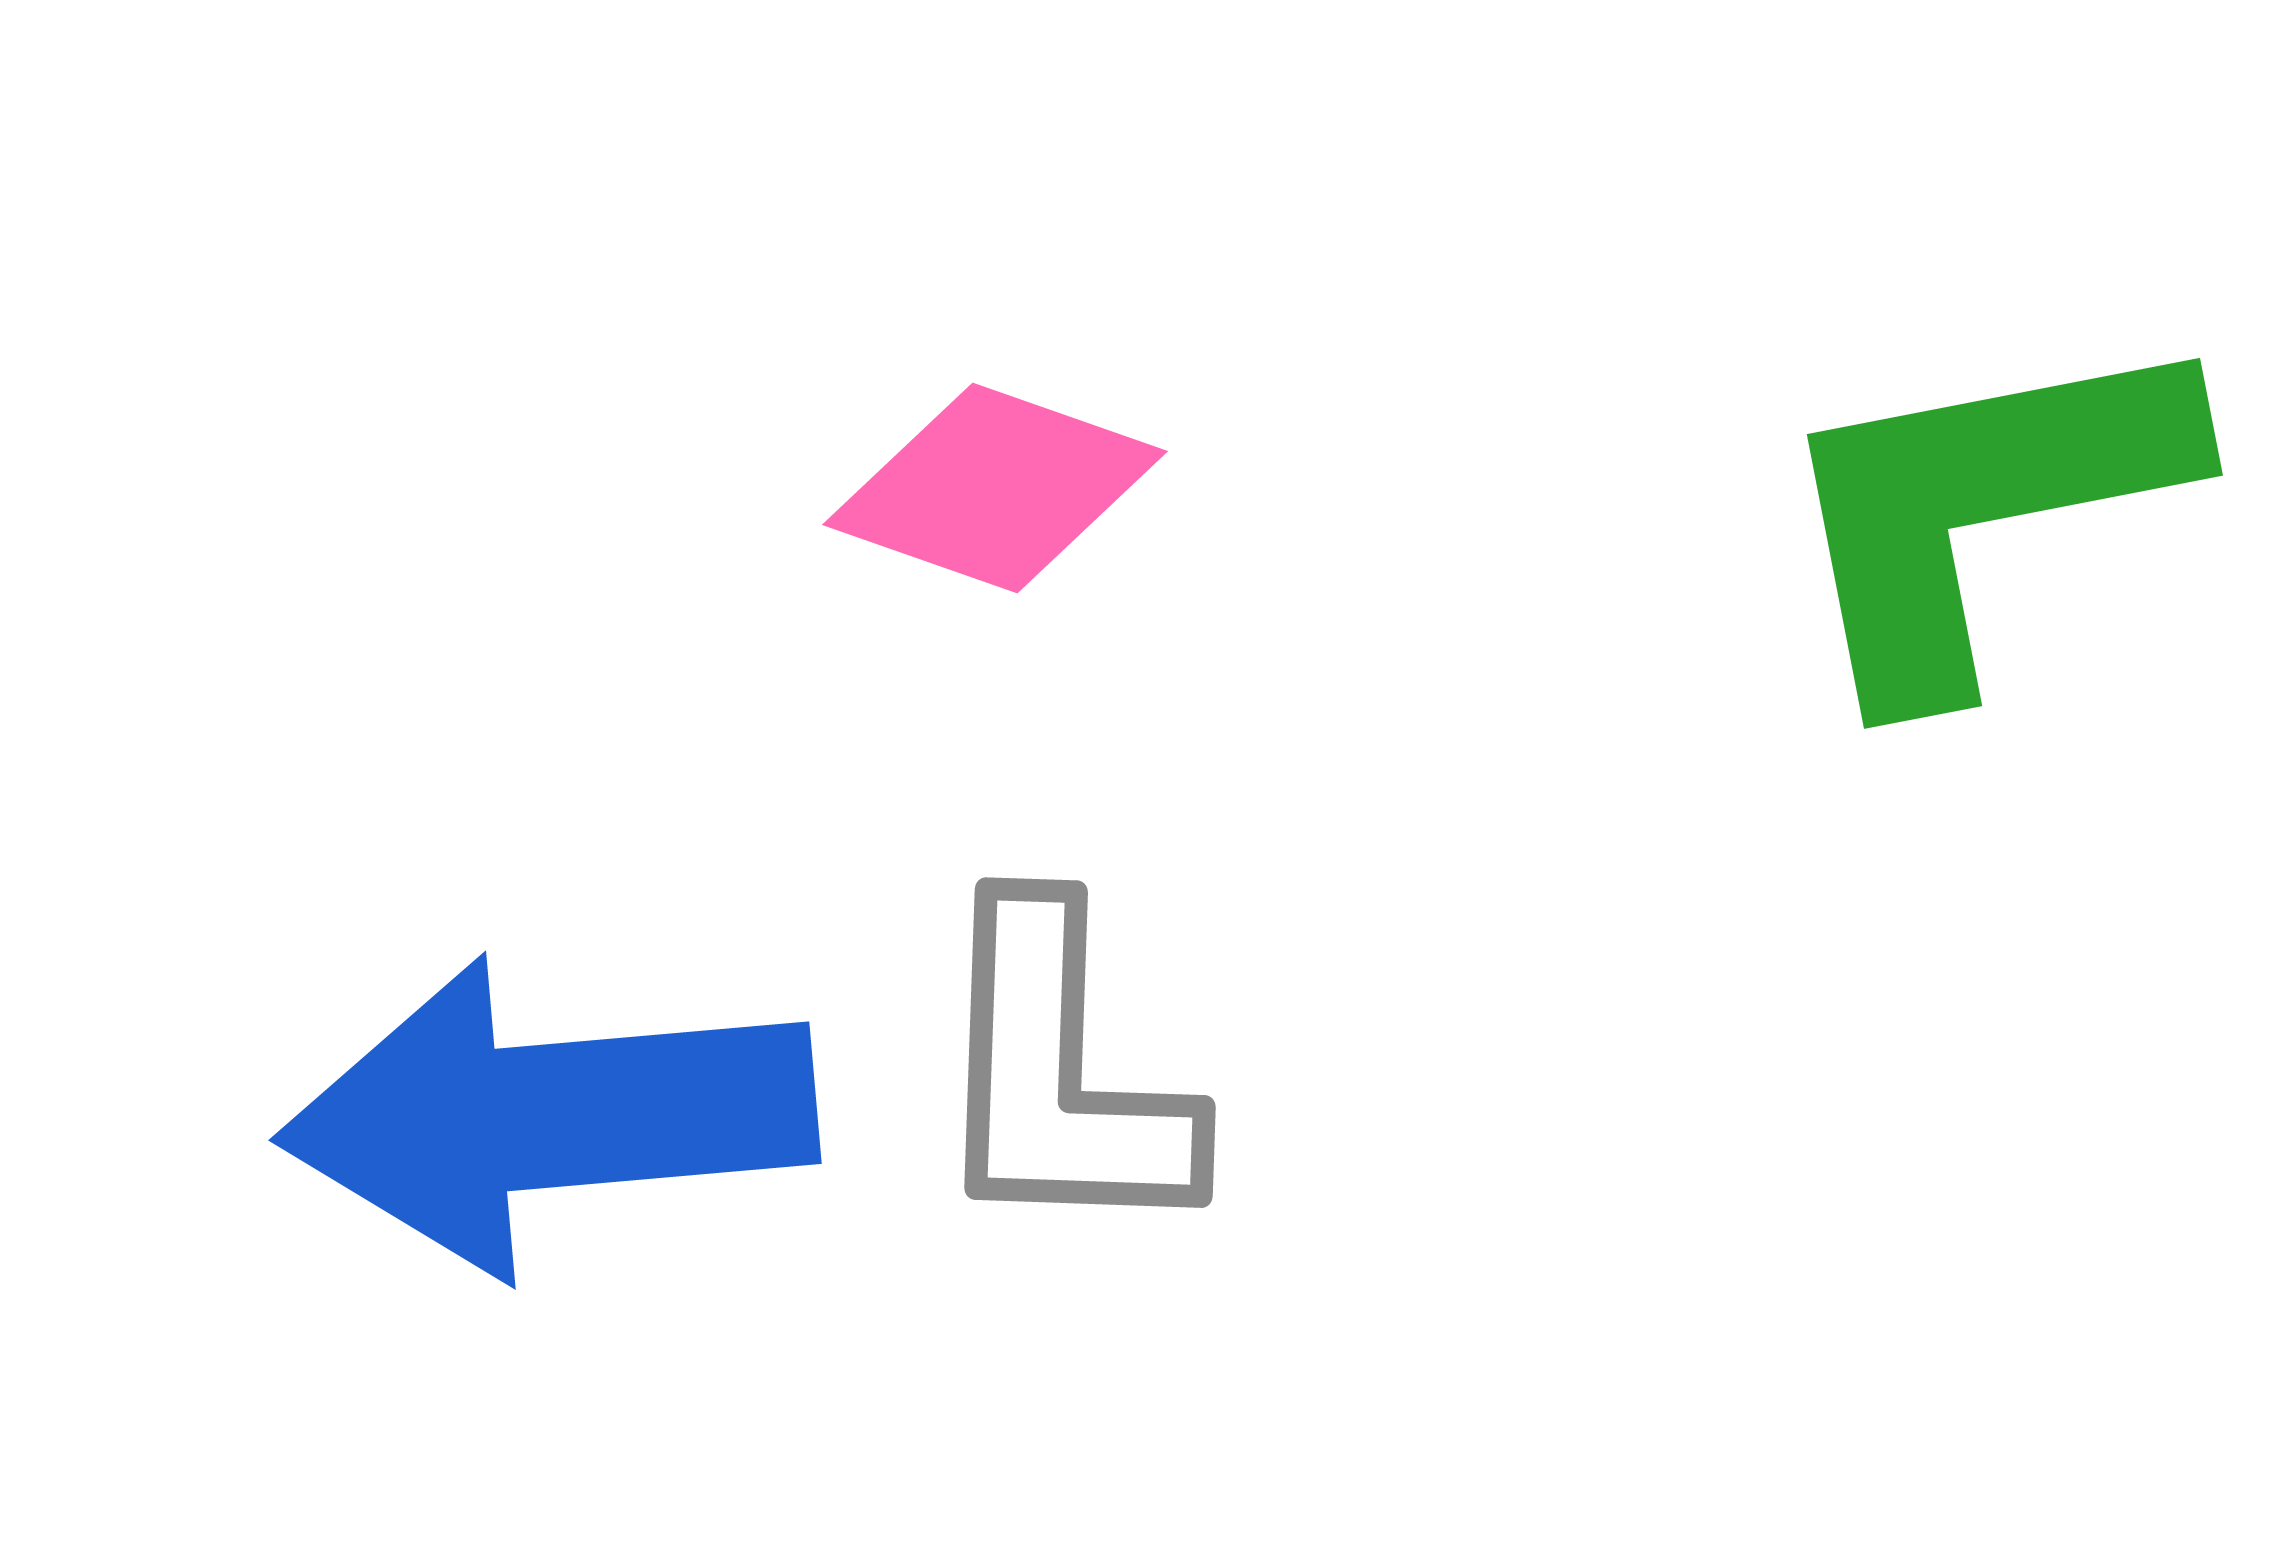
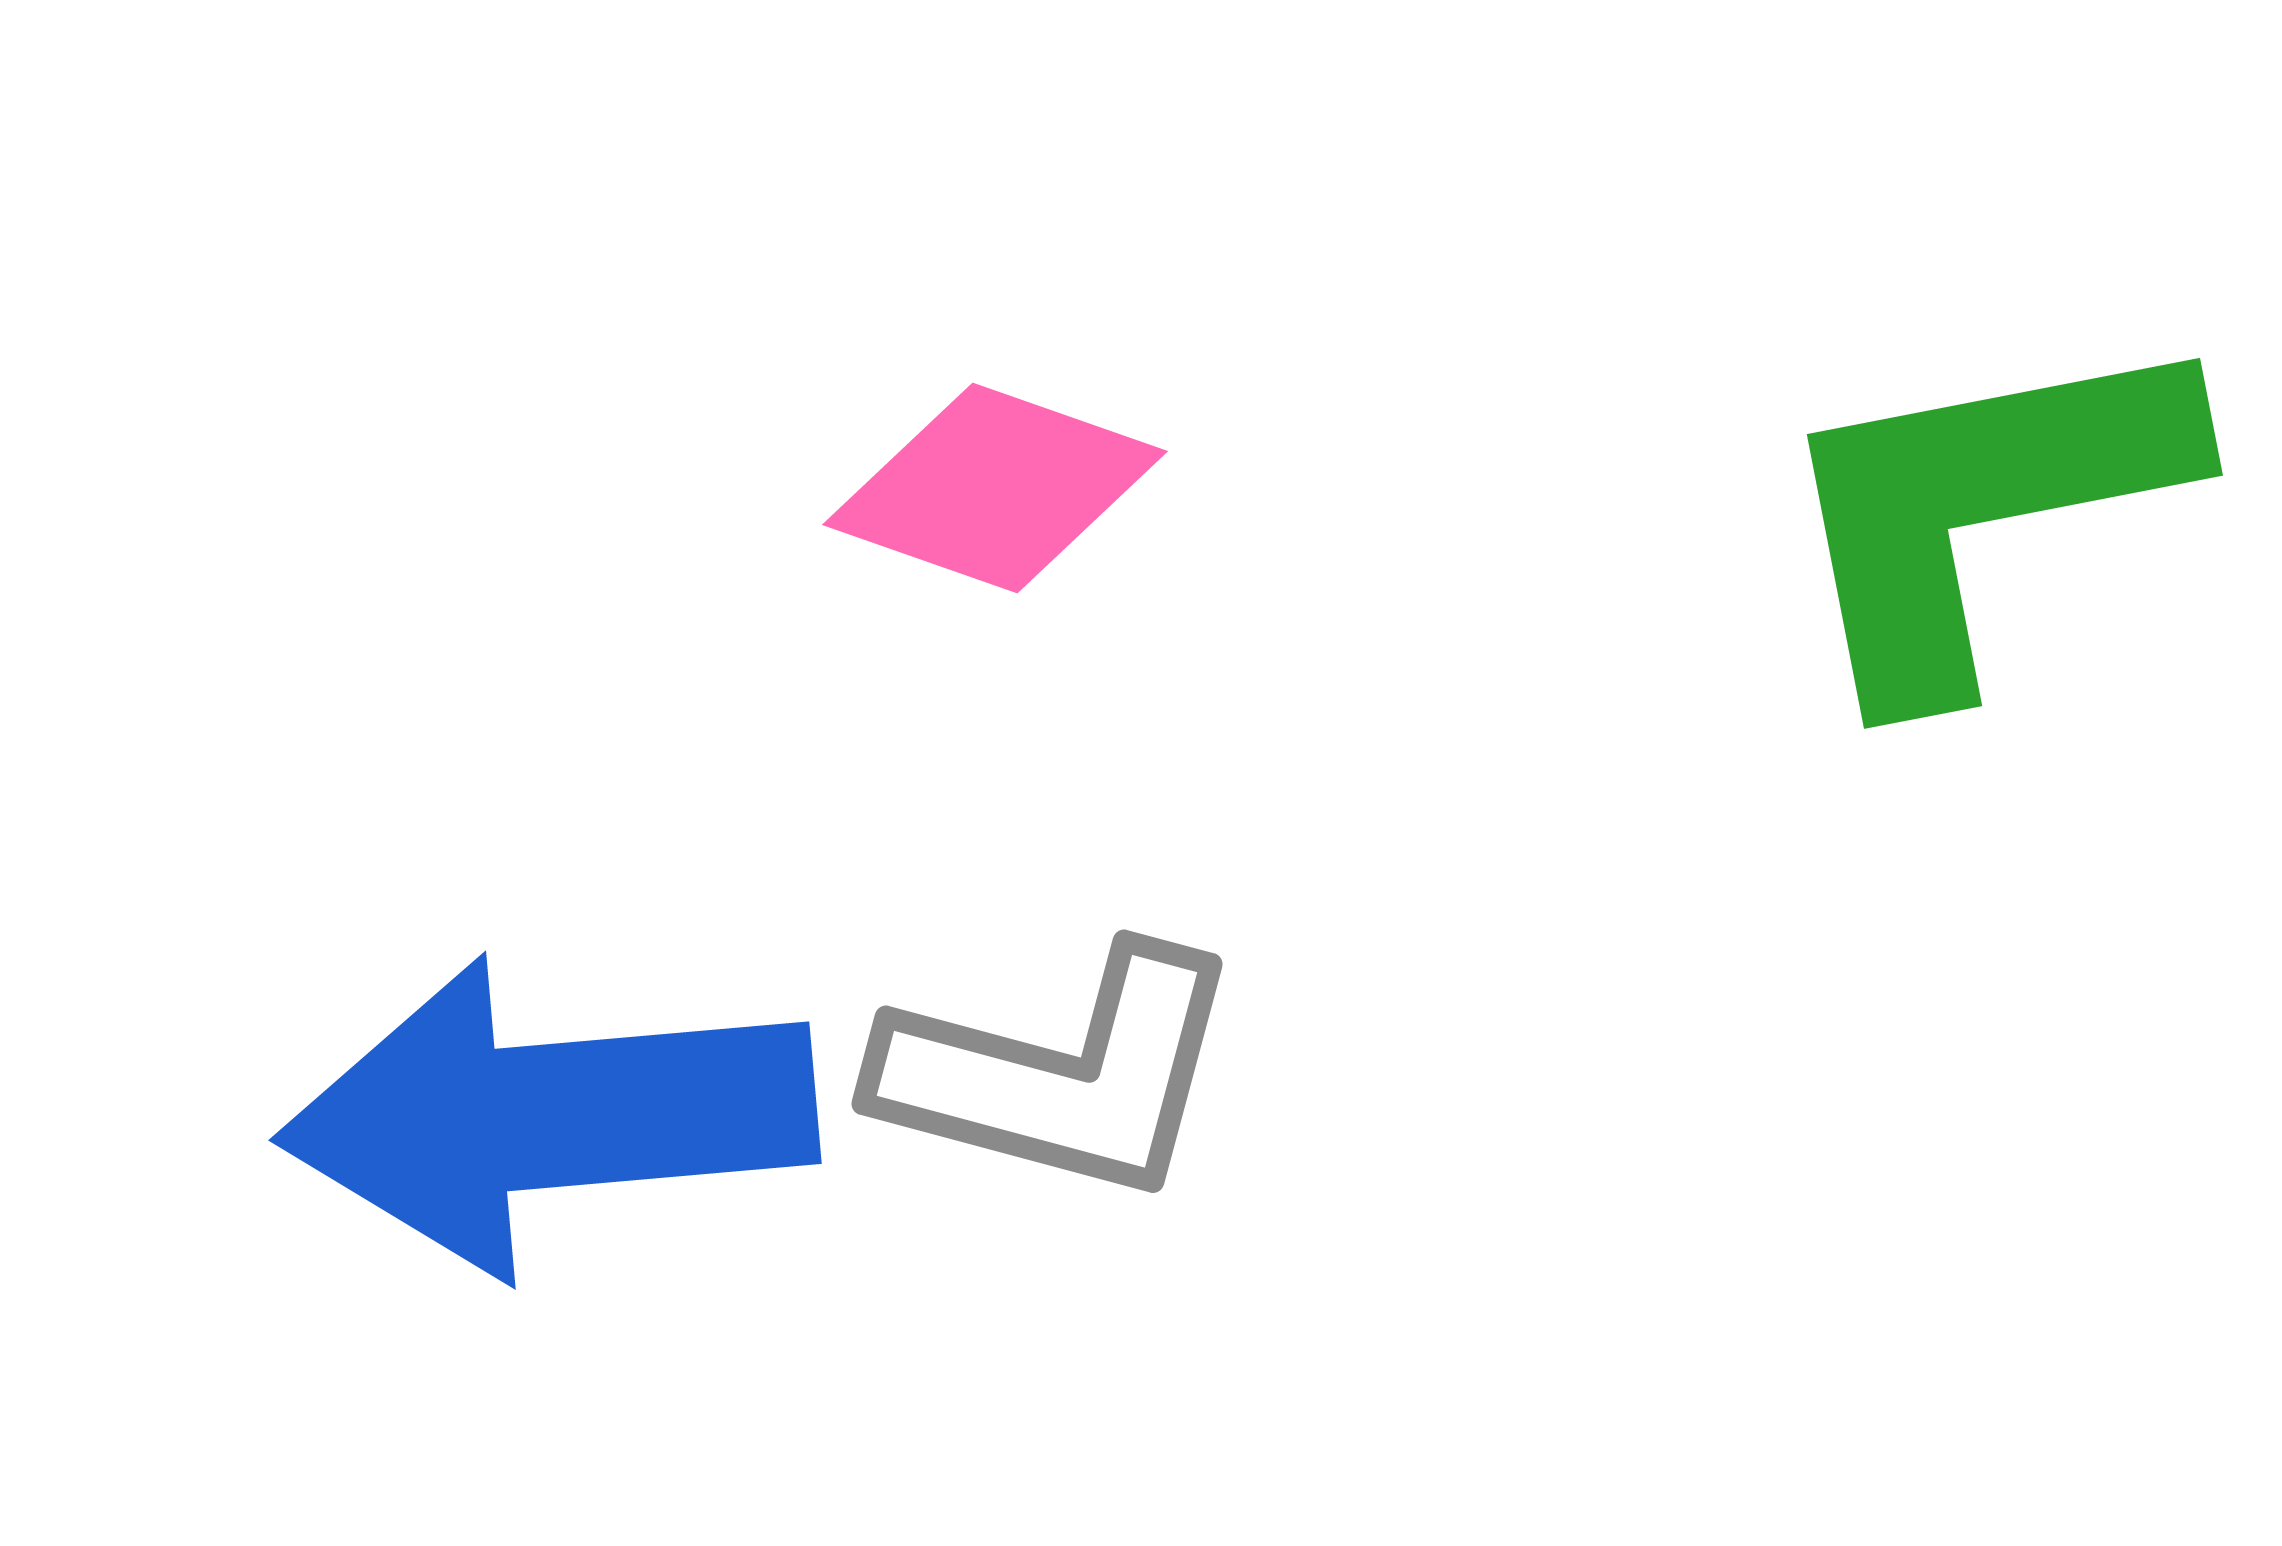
gray L-shape: rotated 77 degrees counterclockwise
